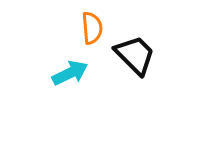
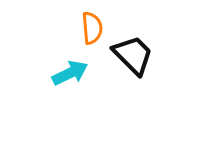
black trapezoid: moved 2 px left
